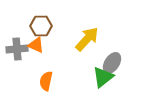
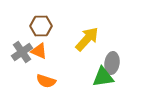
orange triangle: moved 3 px right, 6 px down
gray cross: moved 5 px right, 3 px down; rotated 30 degrees counterclockwise
gray ellipse: rotated 25 degrees counterclockwise
green triangle: rotated 30 degrees clockwise
orange semicircle: rotated 84 degrees counterclockwise
